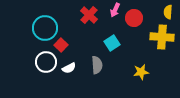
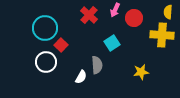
yellow cross: moved 2 px up
white semicircle: moved 12 px right, 9 px down; rotated 32 degrees counterclockwise
